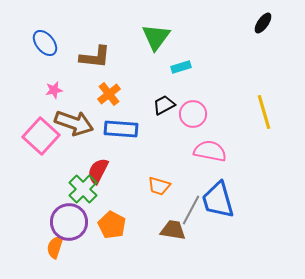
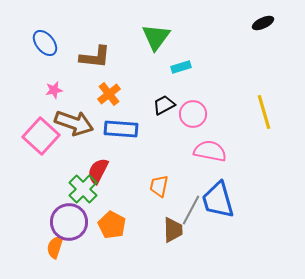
black ellipse: rotated 30 degrees clockwise
orange trapezoid: rotated 85 degrees clockwise
brown trapezoid: rotated 80 degrees clockwise
